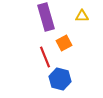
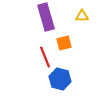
orange square: rotated 14 degrees clockwise
